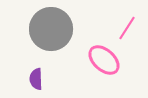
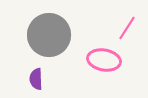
gray circle: moved 2 px left, 6 px down
pink ellipse: rotated 32 degrees counterclockwise
